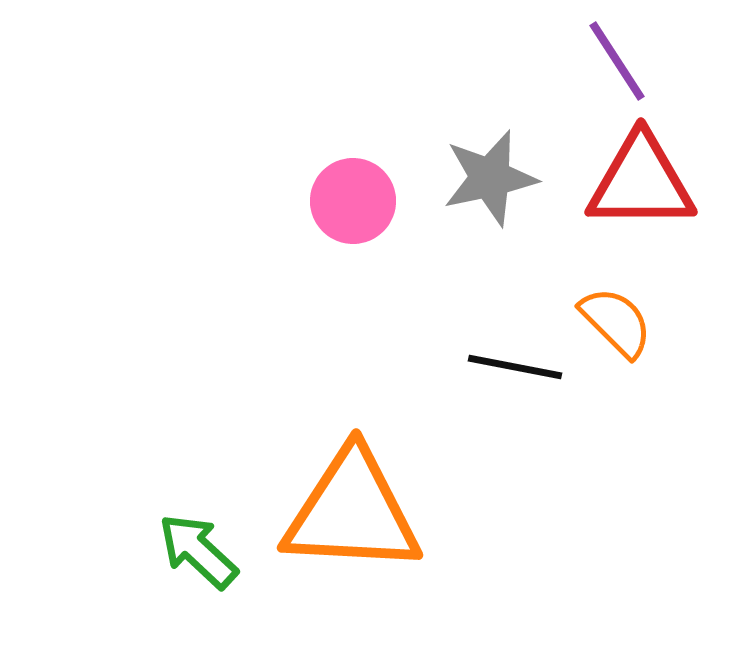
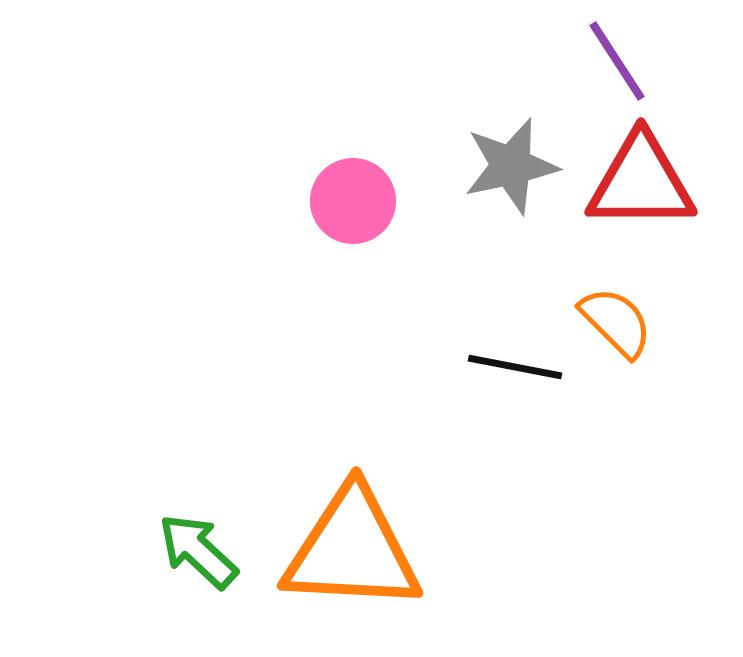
gray star: moved 21 px right, 12 px up
orange triangle: moved 38 px down
